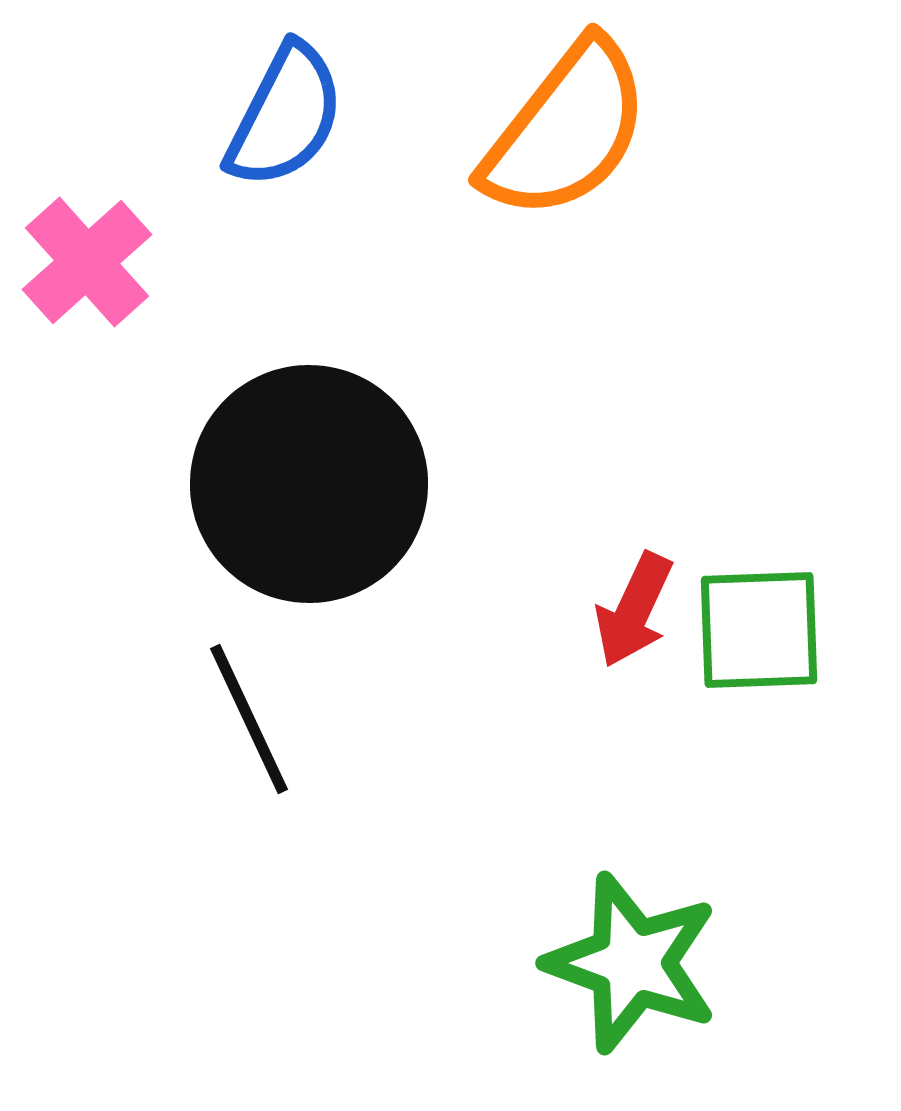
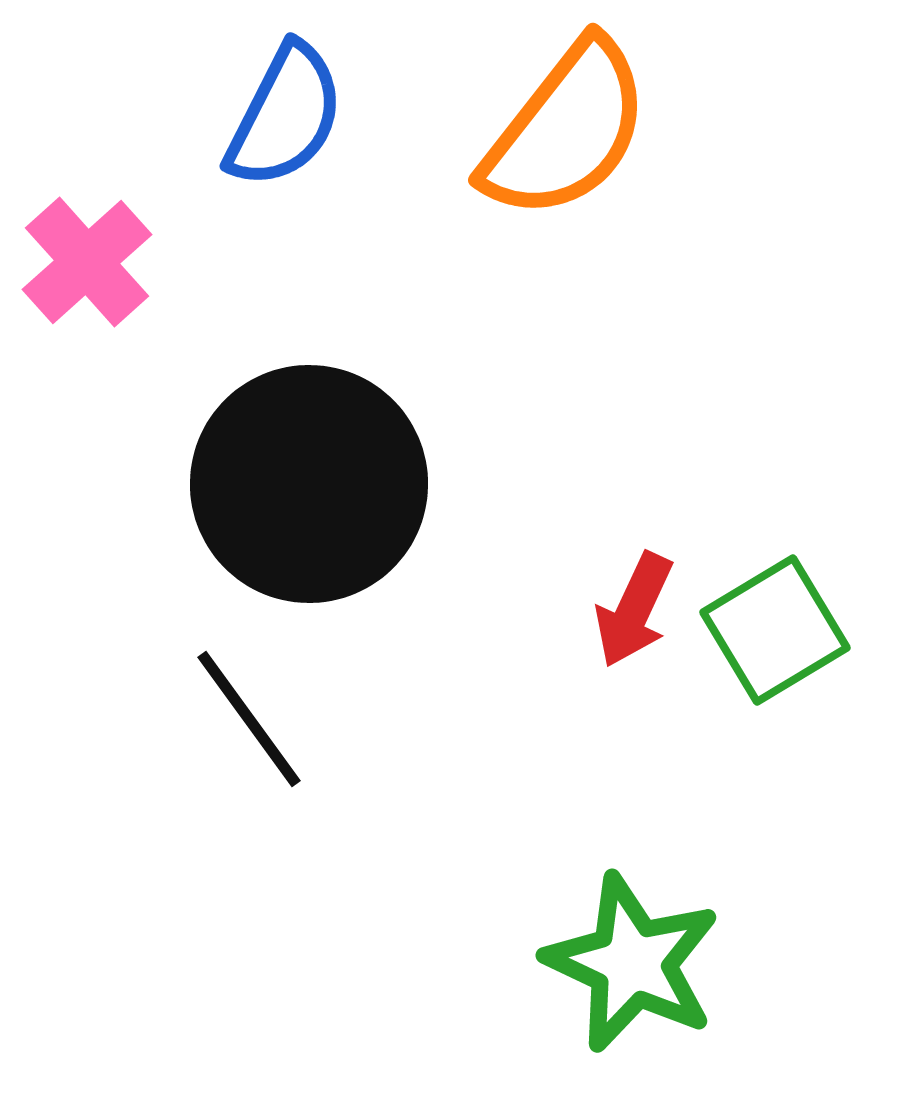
green square: moved 16 px right; rotated 29 degrees counterclockwise
black line: rotated 11 degrees counterclockwise
green star: rotated 5 degrees clockwise
